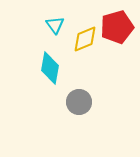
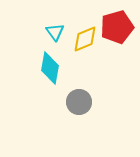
cyan triangle: moved 7 px down
